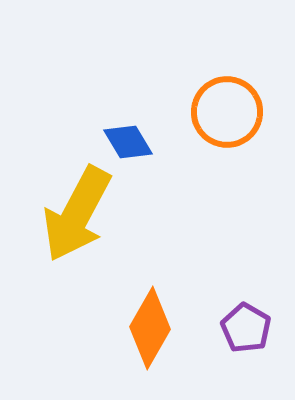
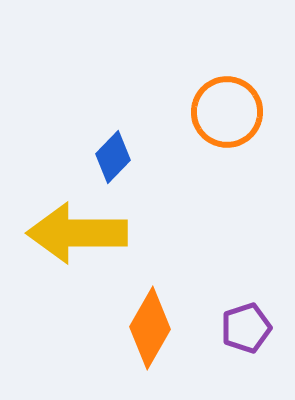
blue diamond: moved 15 px left, 15 px down; rotated 75 degrees clockwise
yellow arrow: moved 19 px down; rotated 62 degrees clockwise
purple pentagon: rotated 24 degrees clockwise
